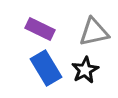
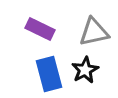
blue rectangle: moved 3 px right, 6 px down; rotated 16 degrees clockwise
